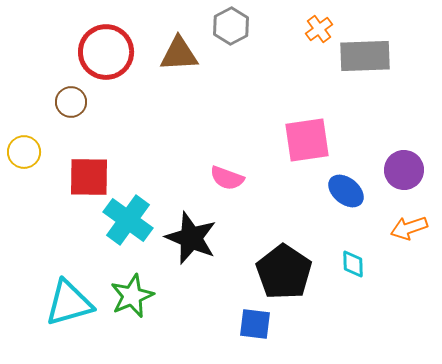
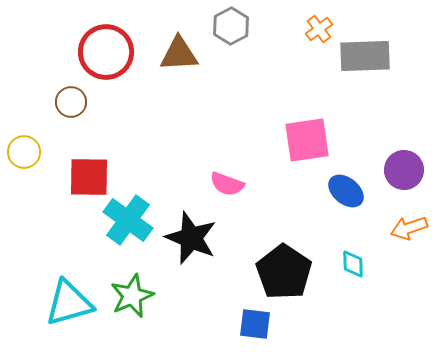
pink semicircle: moved 6 px down
